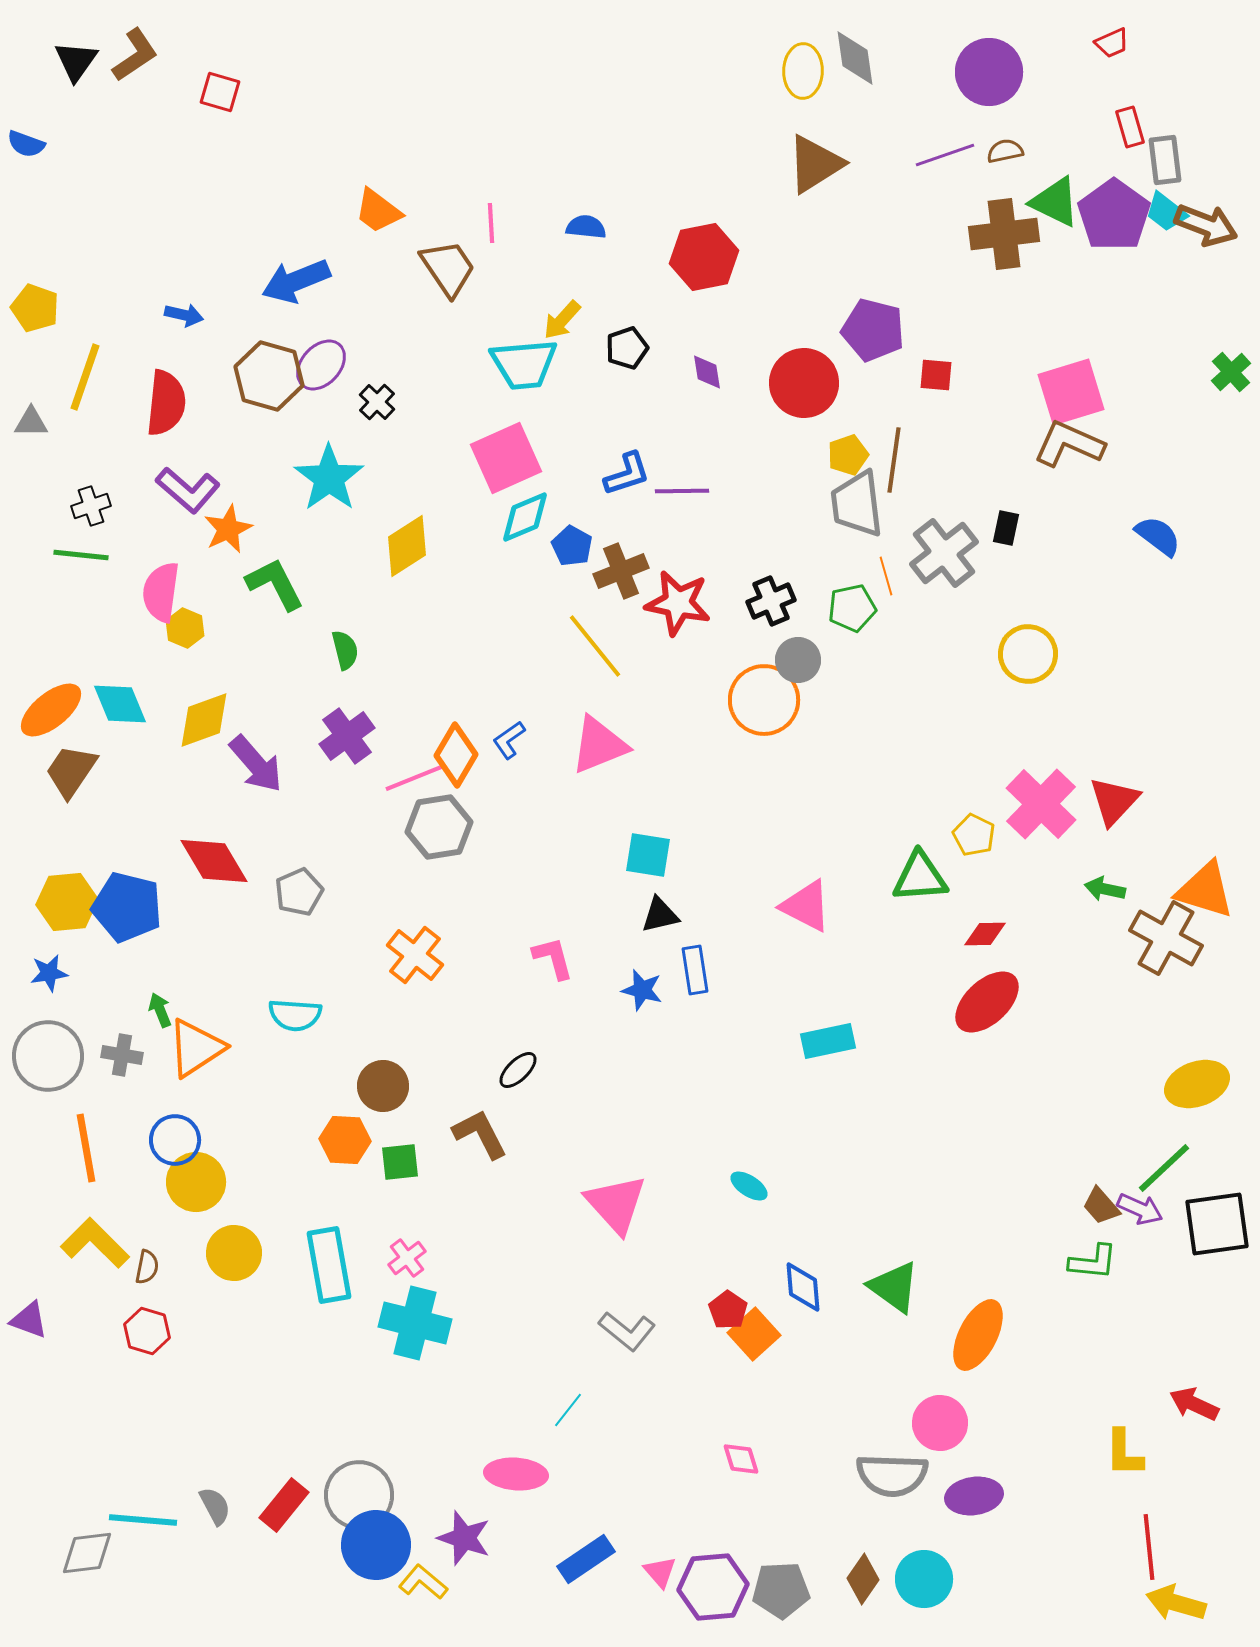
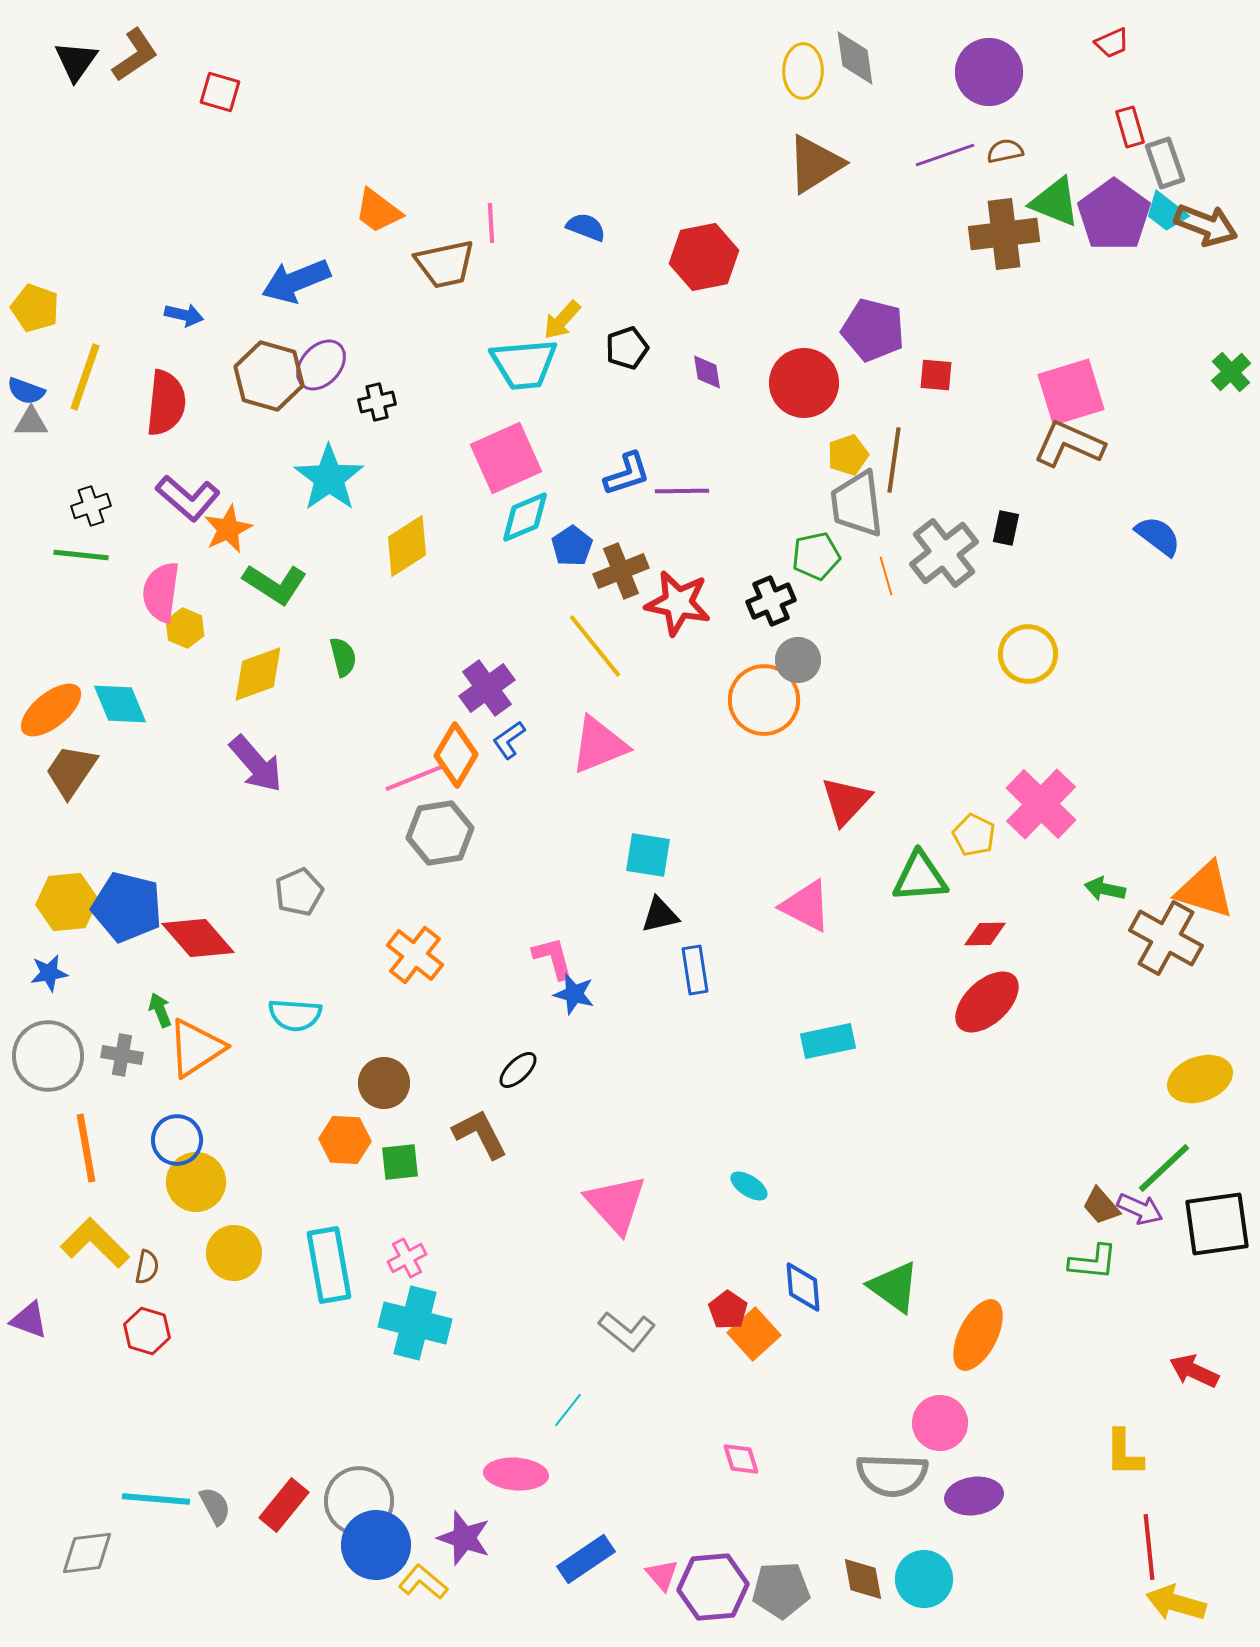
blue semicircle at (26, 144): moved 247 px down
gray rectangle at (1165, 160): moved 3 px down; rotated 12 degrees counterclockwise
green triangle at (1055, 202): rotated 4 degrees counterclockwise
blue semicircle at (586, 227): rotated 15 degrees clockwise
brown trapezoid at (448, 268): moved 3 px left, 4 px up; rotated 112 degrees clockwise
black cross at (377, 402): rotated 33 degrees clockwise
purple L-shape at (188, 490): moved 8 px down
blue pentagon at (572, 546): rotated 9 degrees clockwise
green L-shape at (275, 584): rotated 150 degrees clockwise
green pentagon at (852, 608): moved 36 px left, 52 px up
green semicircle at (345, 650): moved 2 px left, 7 px down
yellow diamond at (204, 720): moved 54 px right, 46 px up
purple cross at (347, 736): moved 140 px right, 48 px up
red triangle at (1114, 801): moved 268 px left
gray hexagon at (439, 827): moved 1 px right, 6 px down
red diamond at (214, 861): moved 16 px left, 77 px down; rotated 10 degrees counterclockwise
blue star at (642, 990): moved 68 px left, 4 px down
yellow ellipse at (1197, 1084): moved 3 px right, 5 px up
brown circle at (383, 1086): moved 1 px right, 3 px up
blue circle at (175, 1140): moved 2 px right
pink cross at (407, 1258): rotated 9 degrees clockwise
red arrow at (1194, 1404): moved 33 px up
gray circle at (359, 1495): moved 6 px down
cyan line at (143, 1520): moved 13 px right, 21 px up
pink triangle at (660, 1572): moved 2 px right, 3 px down
brown diamond at (863, 1579): rotated 45 degrees counterclockwise
